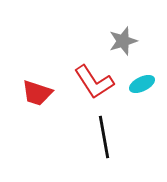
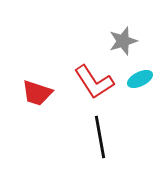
cyan ellipse: moved 2 px left, 5 px up
black line: moved 4 px left
